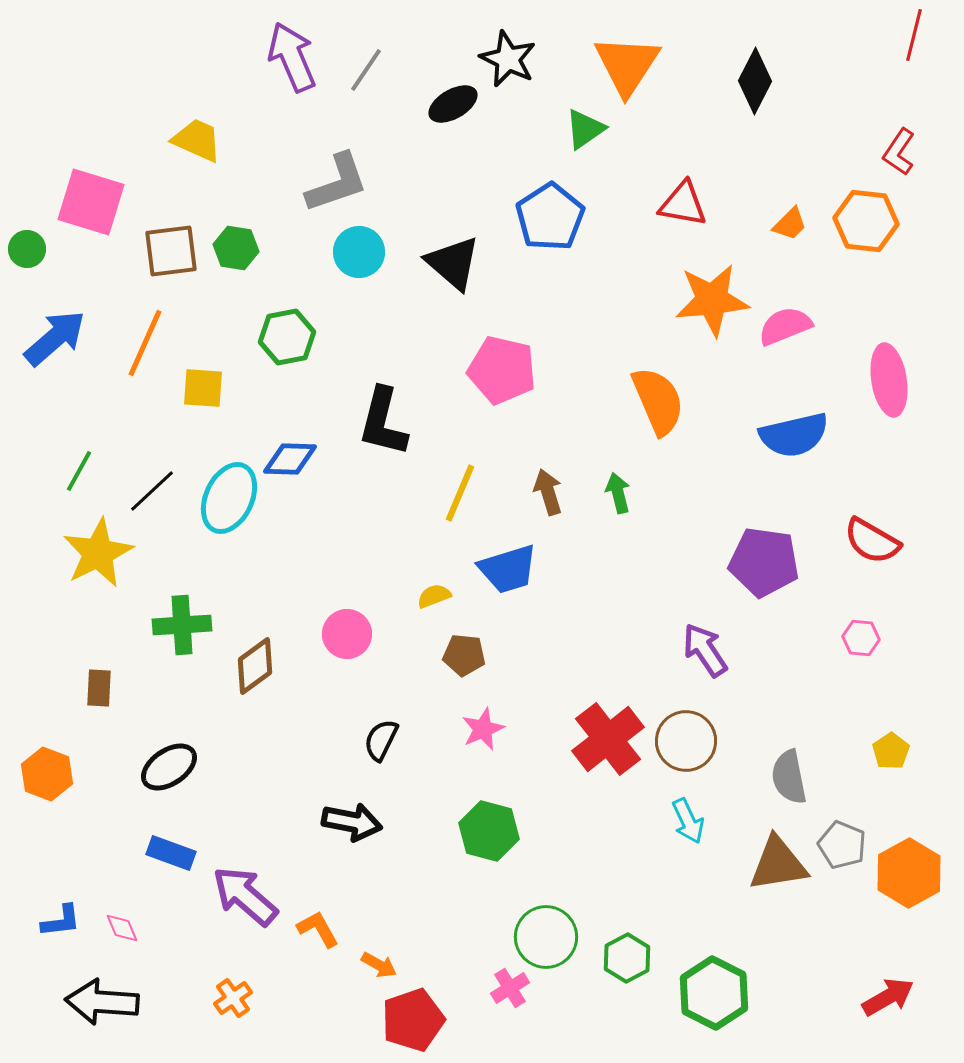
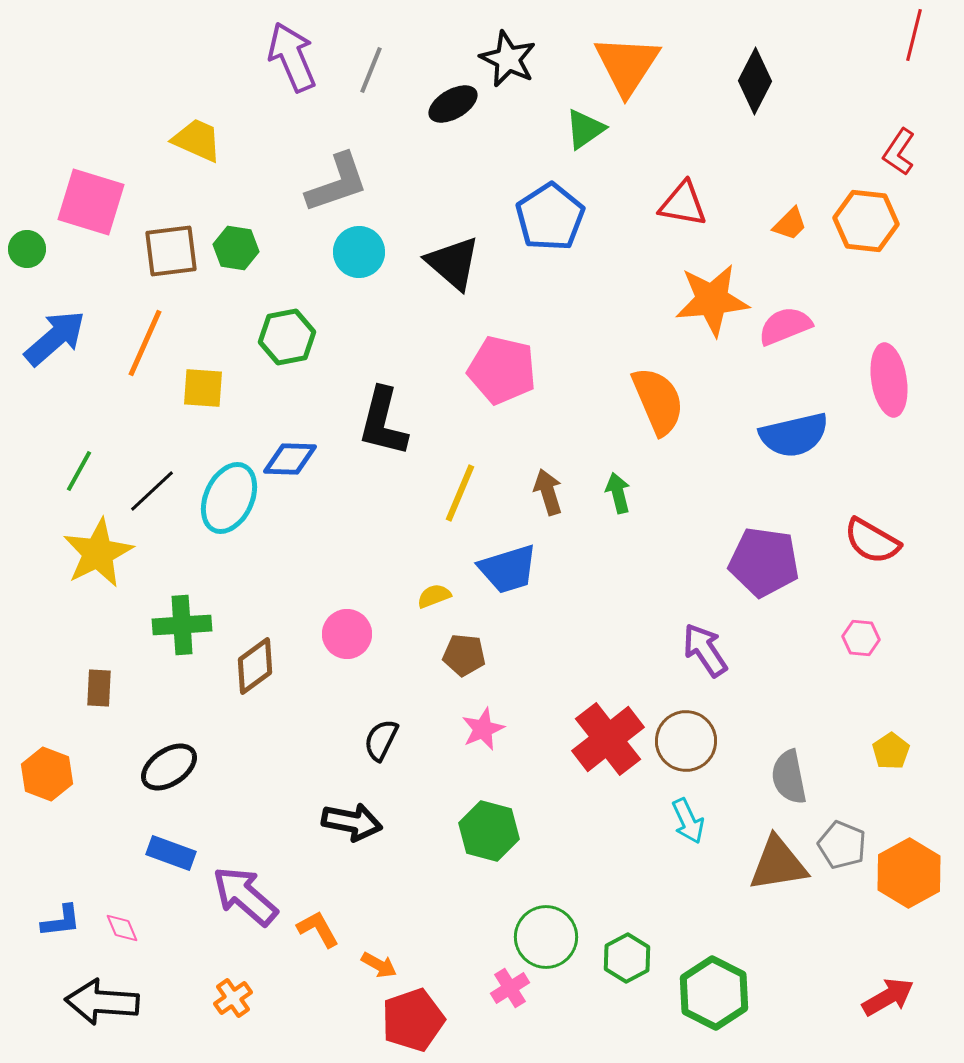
gray line at (366, 70): moved 5 px right; rotated 12 degrees counterclockwise
